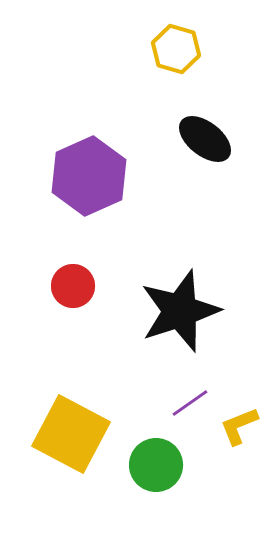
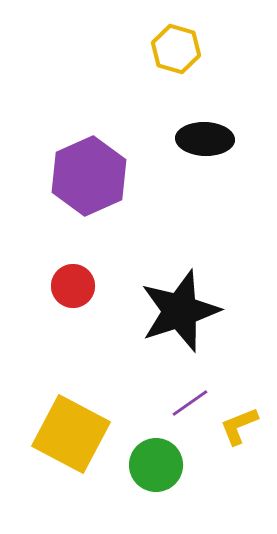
black ellipse: rotated 36 degrees counterclockwise
